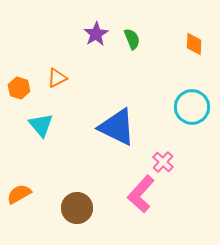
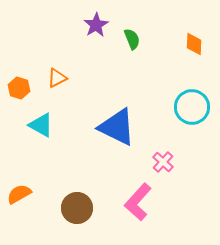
purple star: moved 9 px up
cyan triangle: rotated 20 degrees counterclockwise
pink L-shape: moved 3 px left, 8 px down
